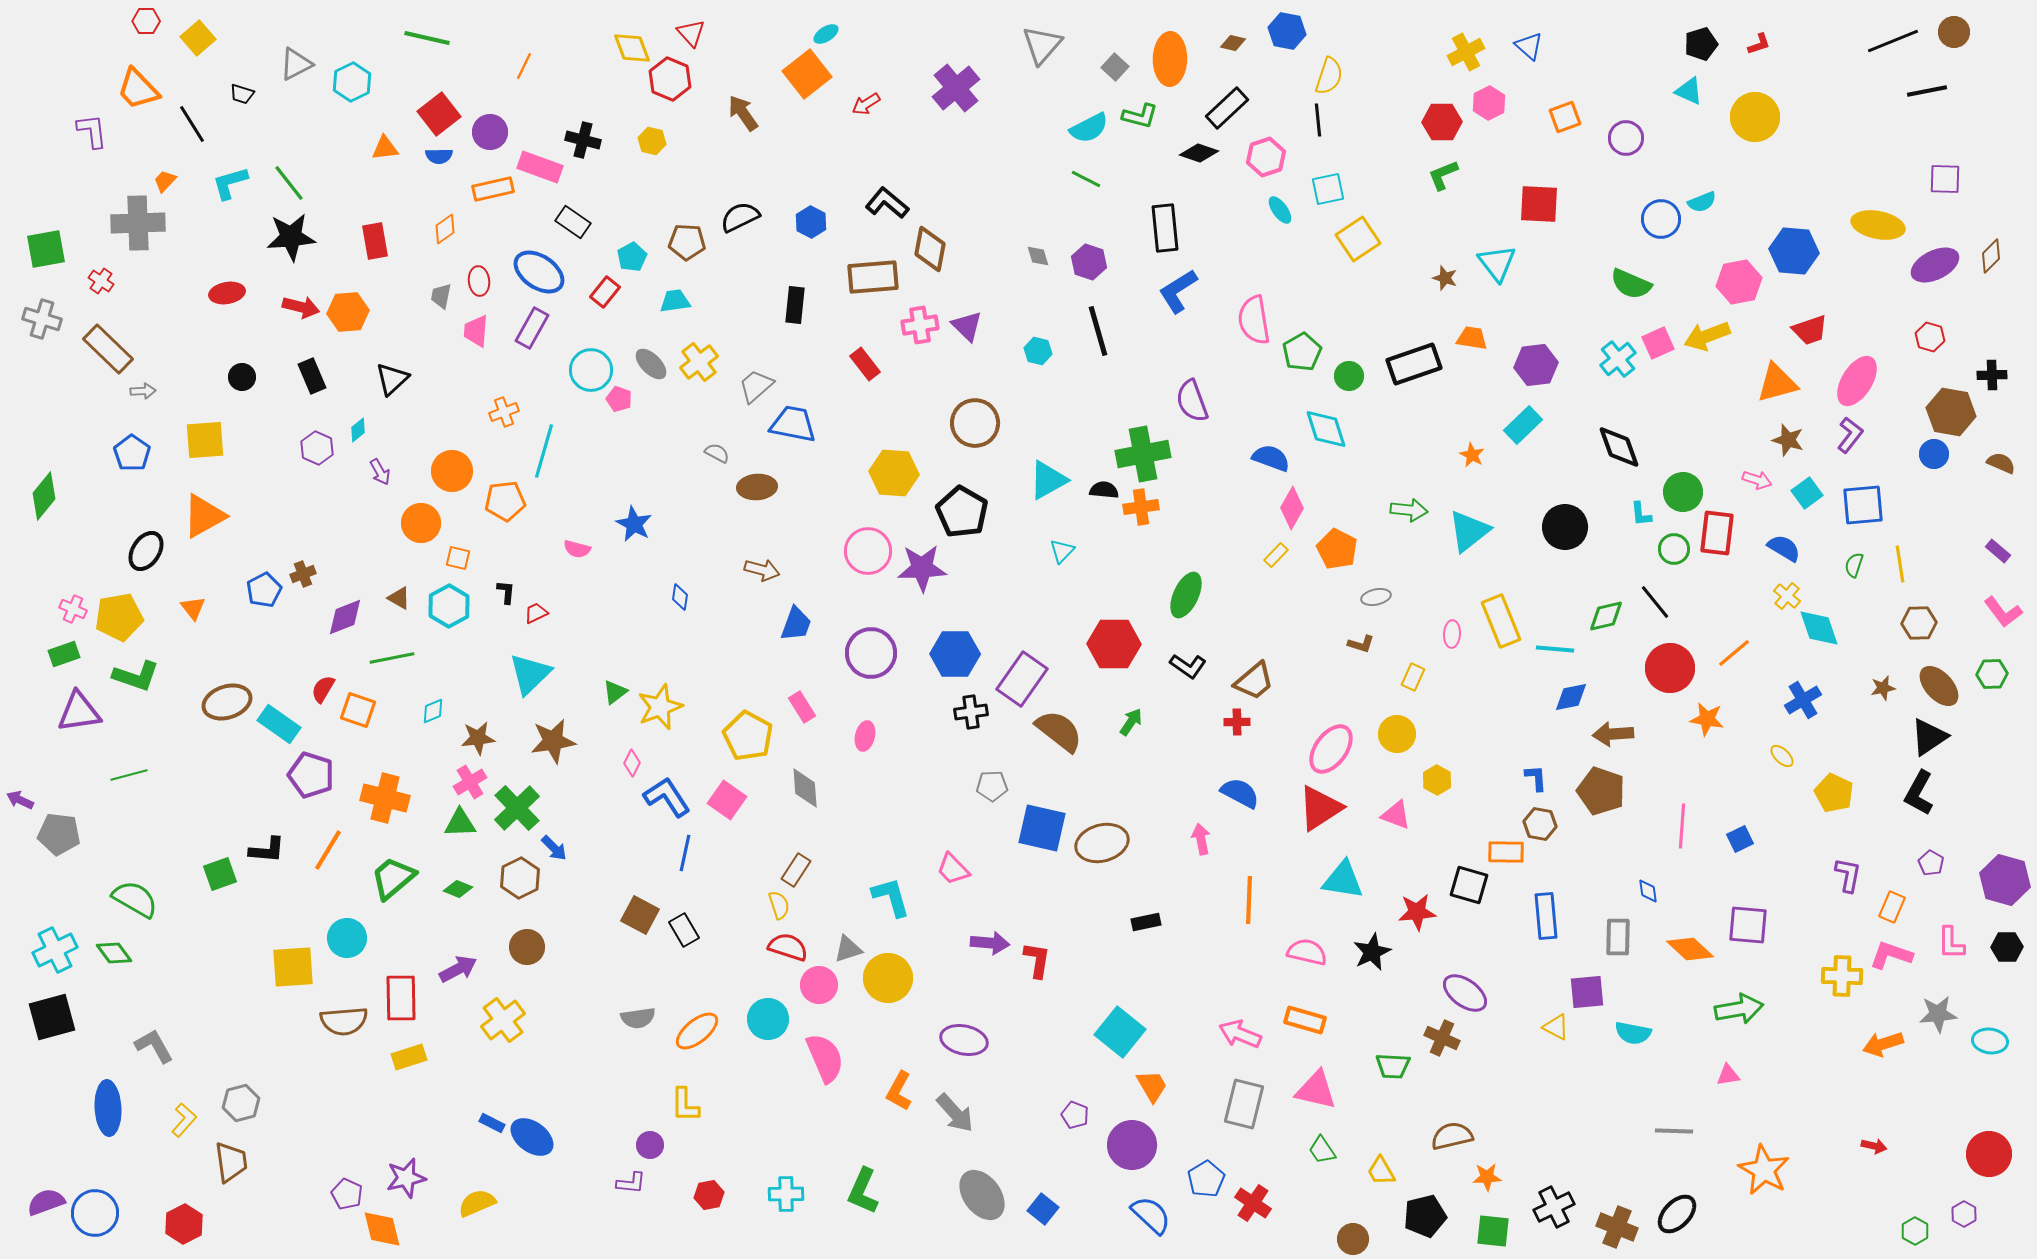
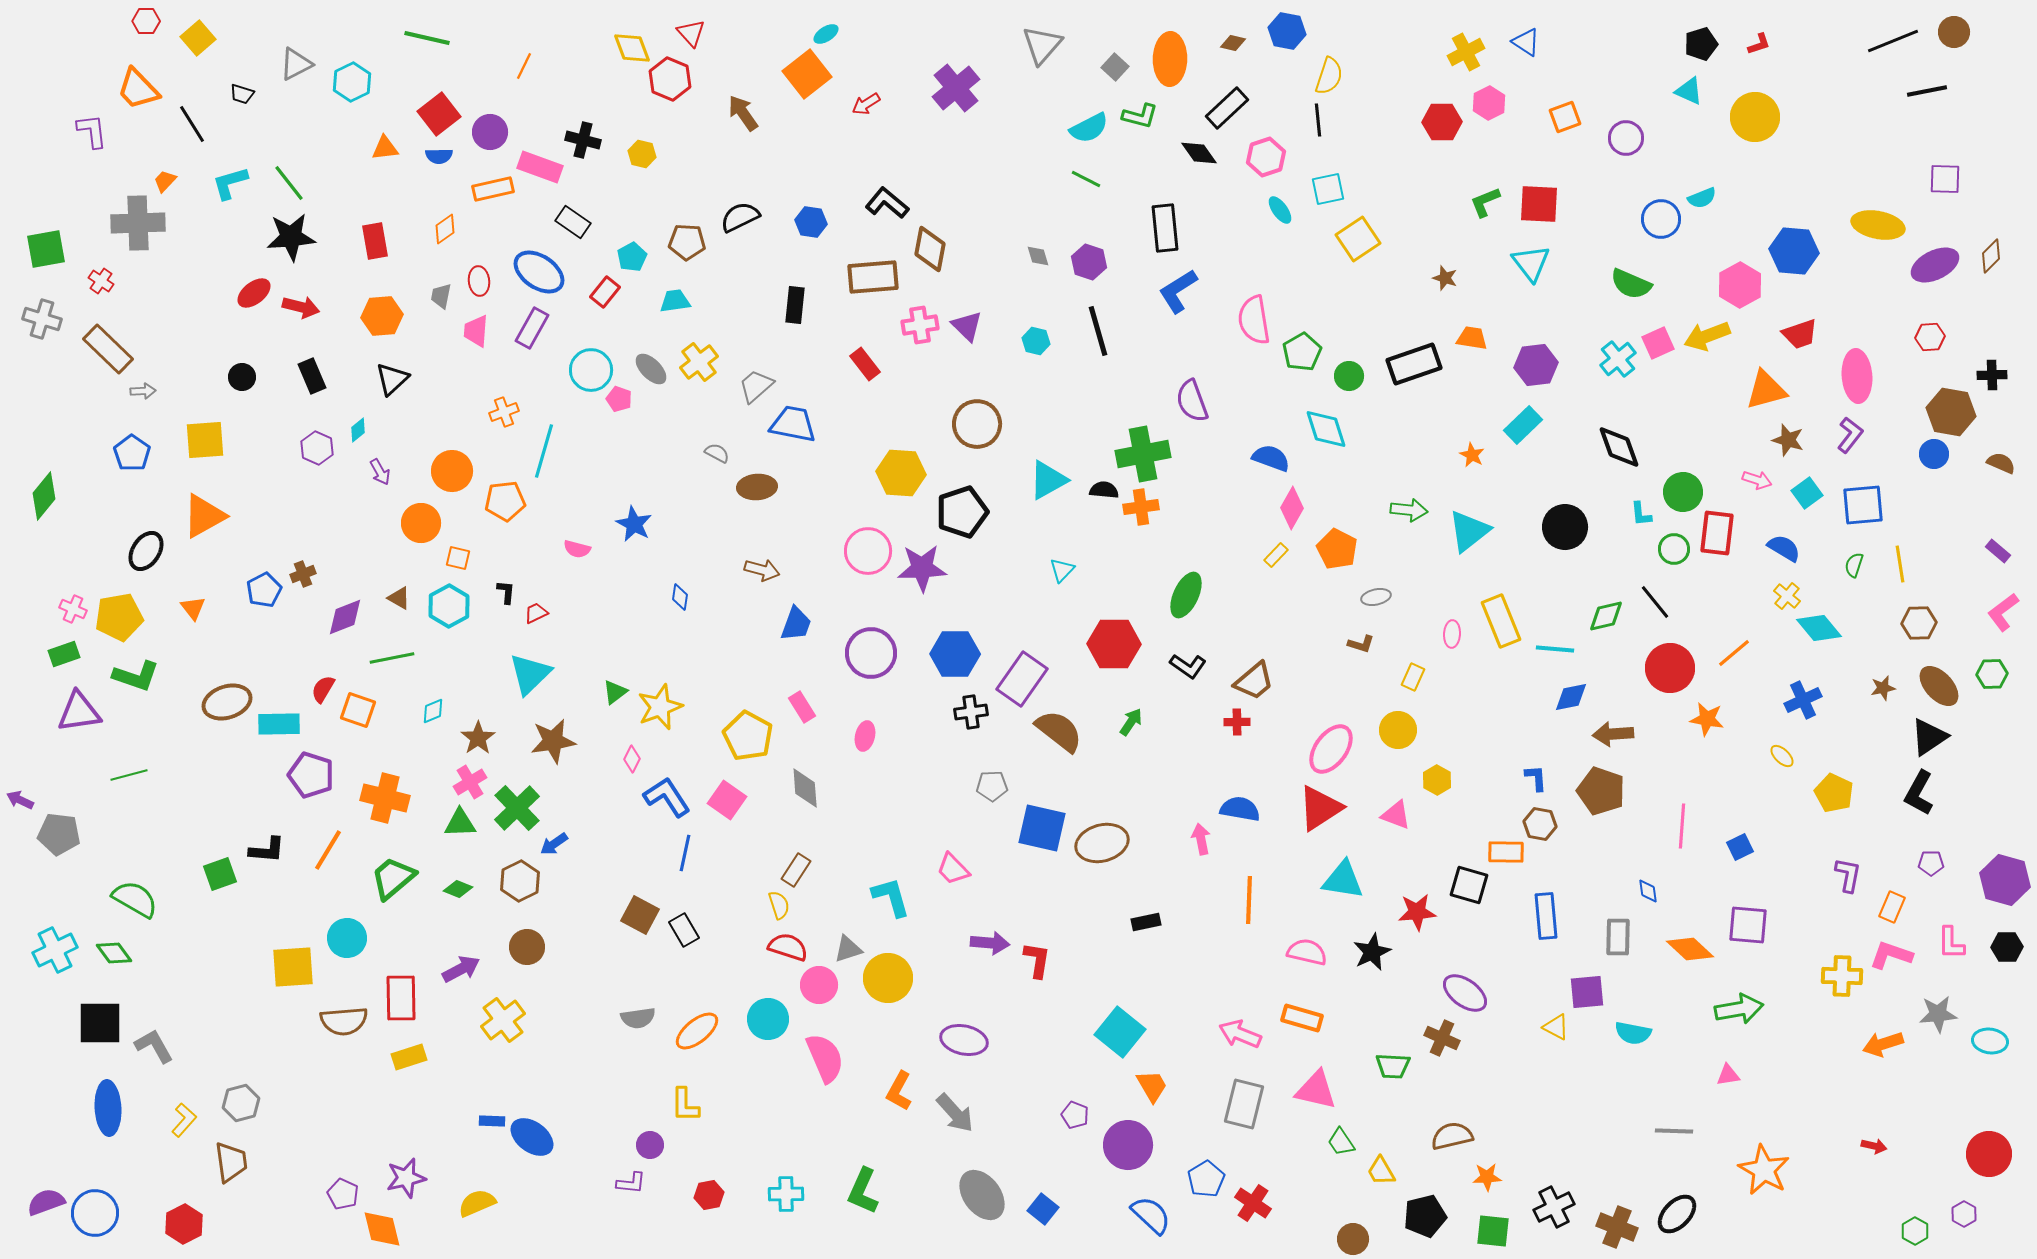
blue triangle at (1529, 46): moved 3 px left, 4 px up; rotated 8 degrees counterclockwise
yellow hexagon at (652, 141): moved 10 px left, 13 px down
black diamond at (1199, 153): rotated 36 degrees clockwise
green L-shape at (1443, 175): moved 42 px right, 27 px down
cyan semicircle at (1702, 202): moved 4 px up
blue hexagon at (811, 222): rotated 20 degrees counterclockwise
cyan triangle at (1497, 263): moved 34 px right
pink hexagon at (1739, 282): moved 1 px right, 3 px down; rotated 18 degrees counterclockwise
red ellipse at (227, 293): moved 27 px right; rotated 28 degrees counterclockwise
orange hexagon at (348, 312): moved 34 px right, 4 px down
red trapezoid at (1810, 330): moved 10 px left, 4 px down
red hexagon at (1930, 337): rotated 20 degrees counterclockwise
cyan hexagon at (1038, 351): moved 2 px left, 10 px up
gray ellipse at (651, 364): moved 5 px down
pink ellipse at (1857, 381): moved 5 px up; rotated 36 degrees counterclockwise
orange triangle at (1777, 383): moved 11 px left, 7 px down
brown circle at (975, 423): moved 2 px right, 1 px down
yellow hexagon at (894, 473): moved 7 px right
black pentagon at (962, 512): rotated 24 degrees clockwise
cyan triangle at (1062, 551): moved 19 px down
pink L-shape at (2003, 612): rotated 90 degrees clockwise
cyan diamond at (1819, 628): rotated 21 degrees counterclockwise
blue cross at (1803, 700): rotated 6 degrees clockwise
cyan rectangle at (279, 724): rotated 36 degrees counterclockwise
yellow circle at (1397, 734): moved 1 px right, 4 px up
brown star at (478, 738): rotated 28 degrees counterclockwise
pink diamond at (632, 763): moved 4 px up
blue semicircle at (1240, 793): moved 16 px down; rotated 18 degrees counterclockwise
blue square at (1740, 839): moved 8 px down
blue arrow at (554, 848): moved 4 px up; rotated 100 degrees clockwise
purple pentagon at (1931, 863): rotated 30 degrees counterclockwise
brown hexagon at (520, 878): moved 3 px down
purple arrow at (458, 969): moved 3 px right
black square at (52, 1017): moved 48 px right, 6 px down; rotated 15 degrees clockwise
orange rectangle at (1305, 1020): moved 3 px left, 2 px up
blue rectangle at (492, 1123): moved 2 px up; rotated 25 degrees counterclockwise
purple circle at (1132, 1145): moved 4 px left
green trapezoid at (1322, 1150): moved 19 px right, 8 px up
purple pentagon at (347, 1194): moved 4 px left
